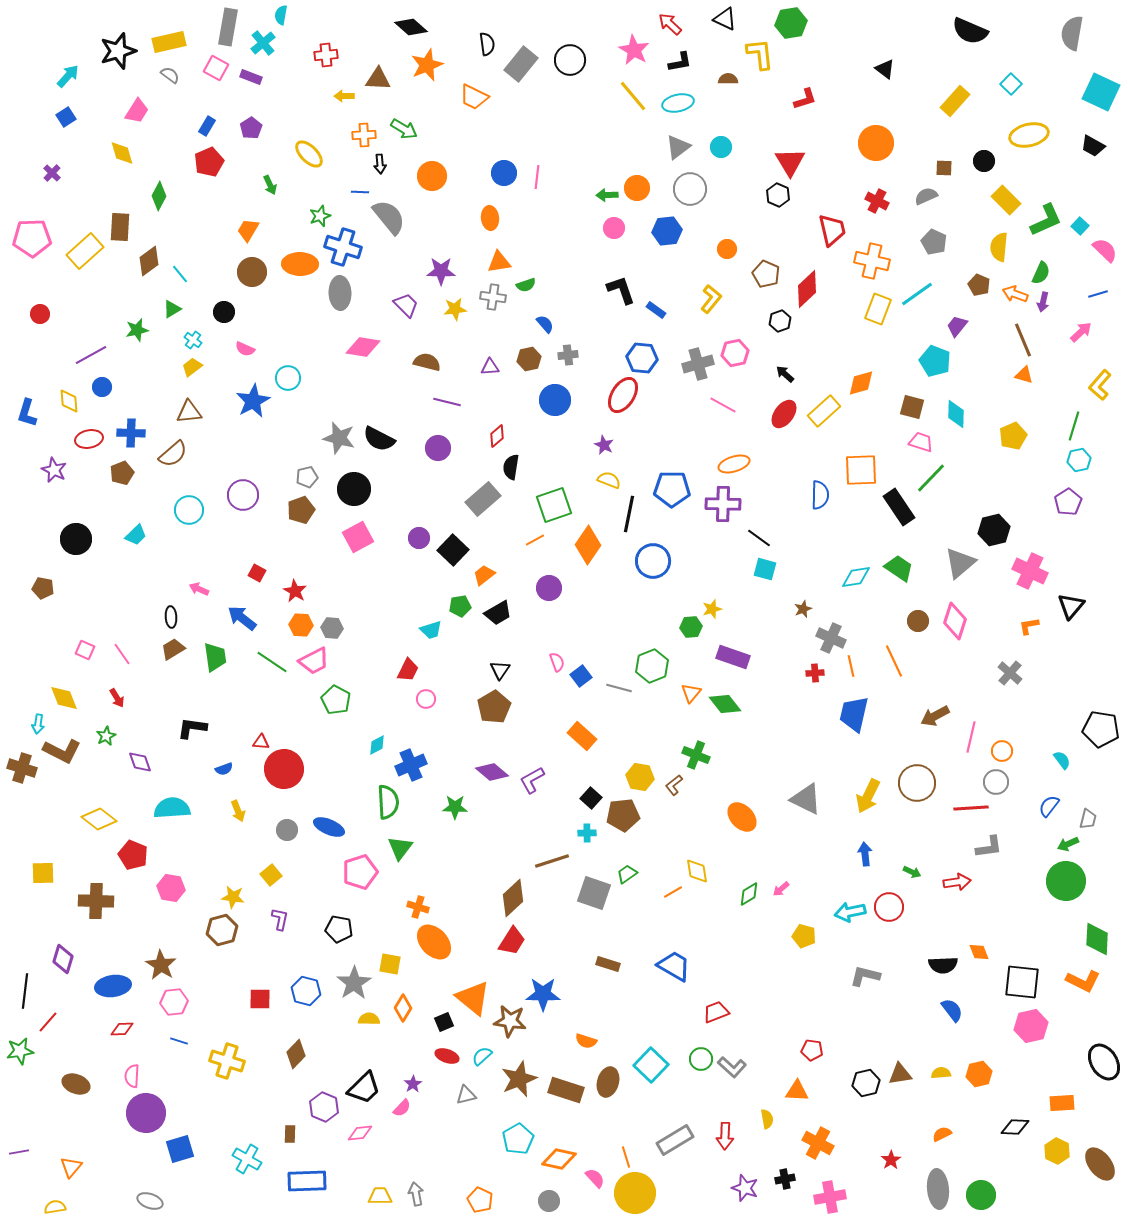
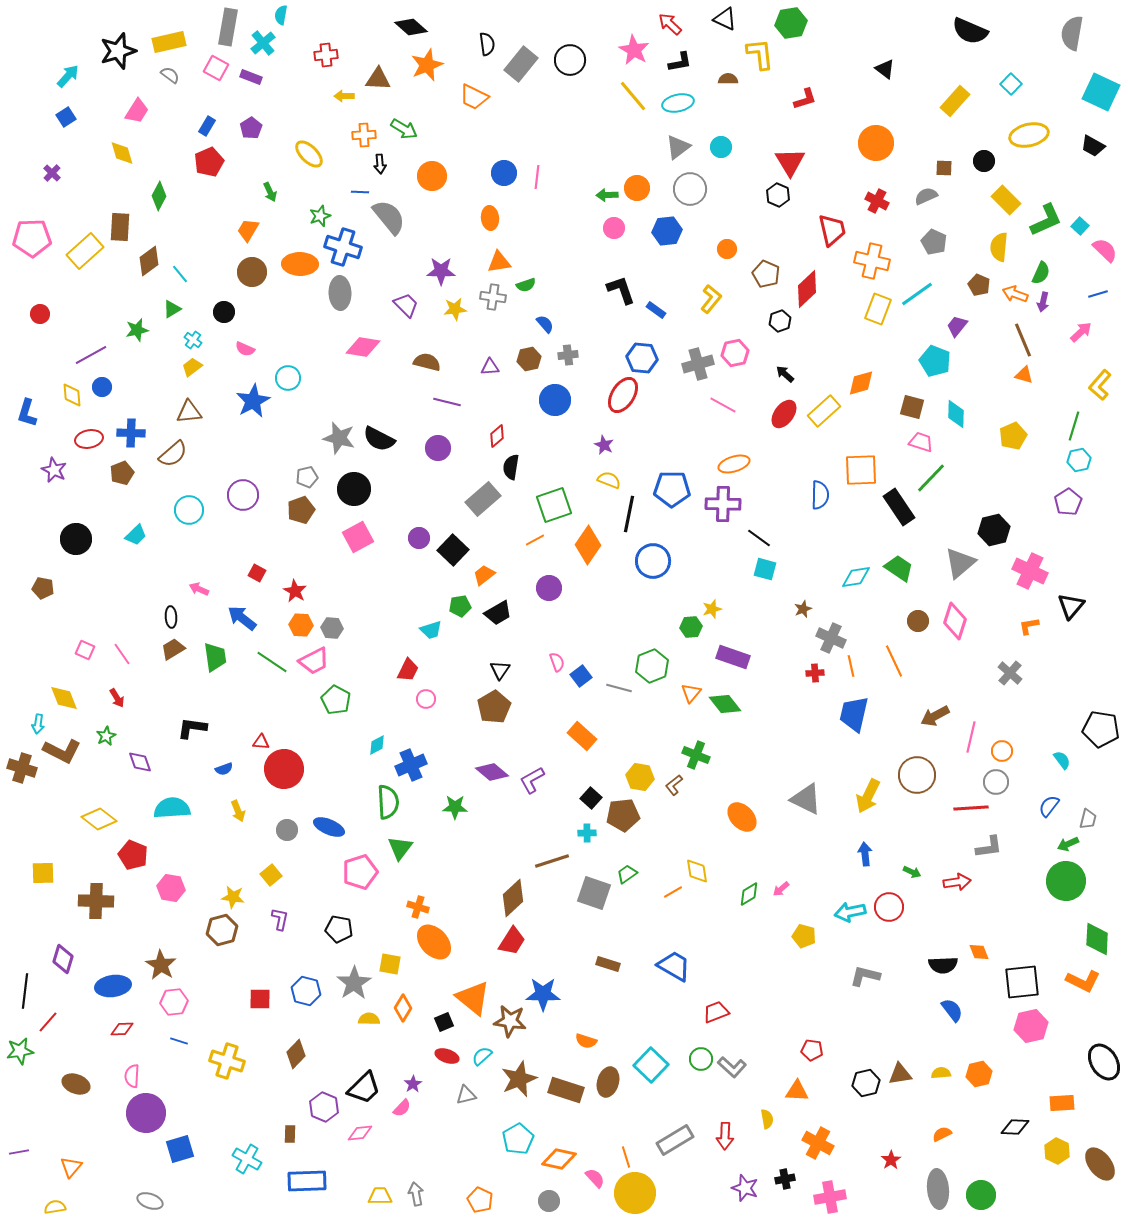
green arrow at (270, 185): moved 7 px down
yellow diamond at (69, 401): moved 3 px right, 6 px up
brown circle at (917, 783): moved 8 px up
black square at (1022, 982): rotated 12 degrees counterclockwise
